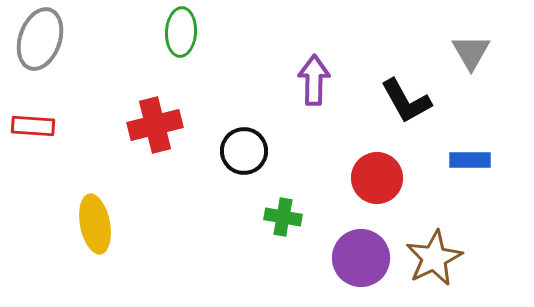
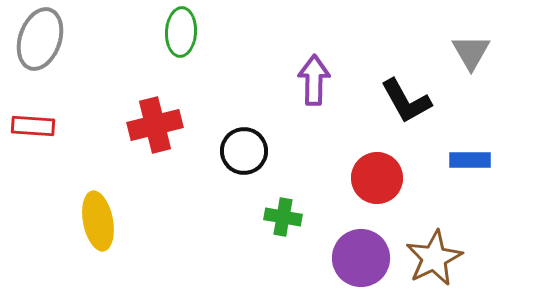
yellow ellipse: moved 3 px right, 3 px up
